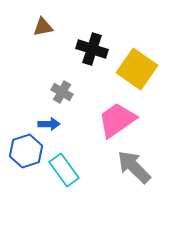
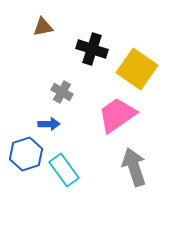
pink trapezoid: moved 5 px up
blue hexagon: moved 3 px down
gray arrow: rotated 27 degrees clockwise
